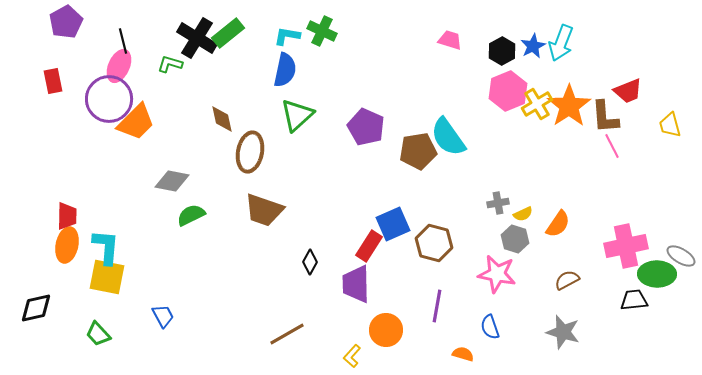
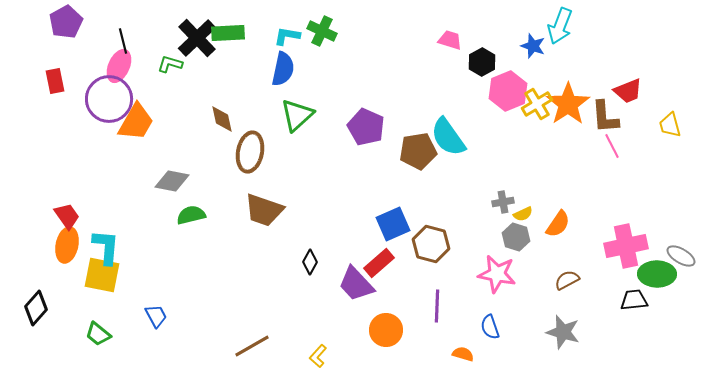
green rectangle at (228, 33): rotated 36 degrees clockwise
black cross at (197, 38): rotated 15 degrees clockwise
cyan arrow at (561, 43): moved 1 px left, 17 px up
blue star at (533, 46): rotated 25 degrees counterclockwise
black hexagon at (502, 51): moved 20 px left, 11 px down
blue semicircle at (285, 70): moved 2 px left, 1 px up
red rectangle at (53, 81): moved 2 px right
orange star at (569, 106): moved 1 px left, 2 px up
orange trapezoid at (136, 122): rotated 15 degrees counterclockwise
gray cross at (498, 203): moved 5 px right, 1 px up
green semicircle at (191, 215): rotated 12 degrees clockwise
red trapezoid at (67, 216): rotated 36 degrees counterclockwise
gray hexagon at (515, 239): moved 1 px right, 2 px up
brown hexagon at (434, 243): moved 3 px left, 1 px down
red rectangle at (369, 246): moved 10 px right, 17 px down; rotated 16 degrees clockwise
yellow square at (107, 277): moved 5 px left, 2 px up
purple trapezoid at (356, 284): rotated 42 degrees counterclockwise
purple line at (437, 306): rotated 8 degrees counterclockwise
black diamond at (36, 308): rotated 36 degrees counterclockwise
blue trapezoid at (163, 316): moved 7 px left
green trapezoid at (98, 334): rotated 8 degrees counterclockwise
brown line at (287, 334): moved 35 px left, 12 px down
yellow L-shape at (352, 356): moved 34 px left
